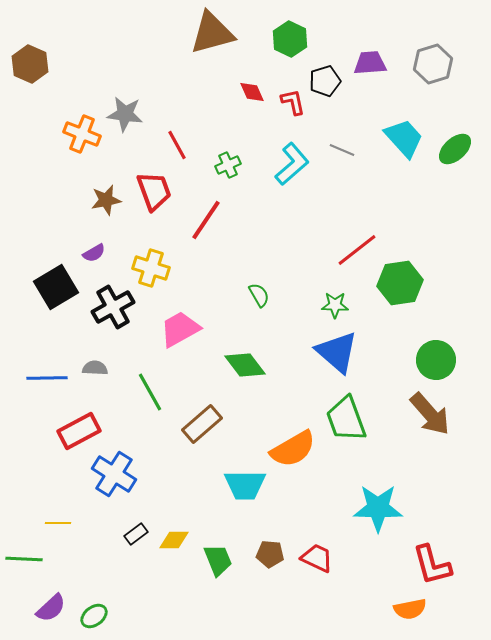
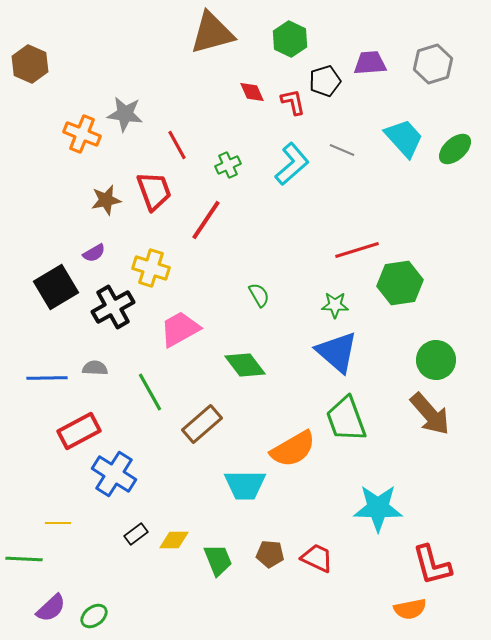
red line at (357, 250): rotated 21 degrees clockwise
